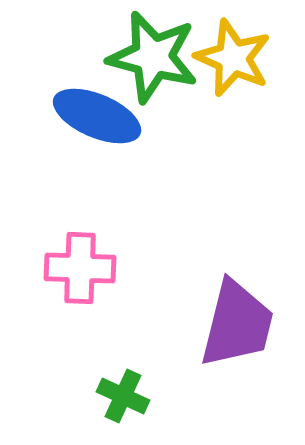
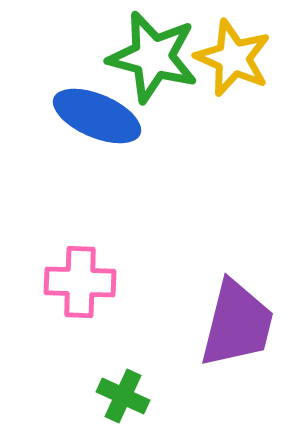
pink cross: moved 14 px down
